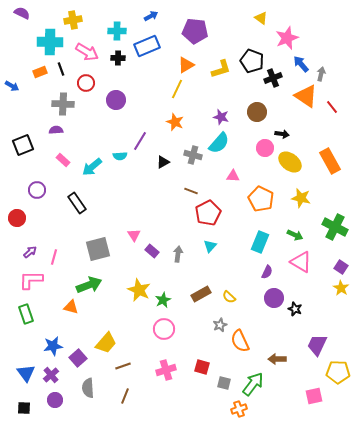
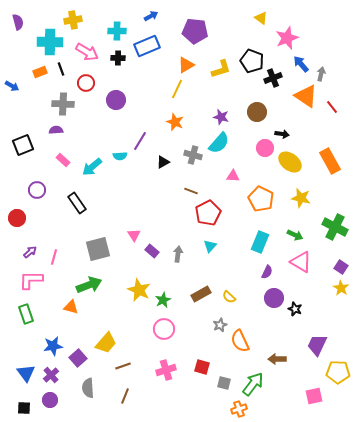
purple semicircle at (22, 13): moved 4 px left, 9 px down; rotated 49 degrees clockwise
purple circle at (55, 400): moved 5 px left
